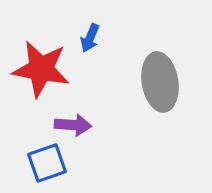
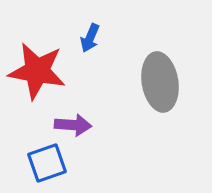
red star: moved 4 px left, 2 px down
